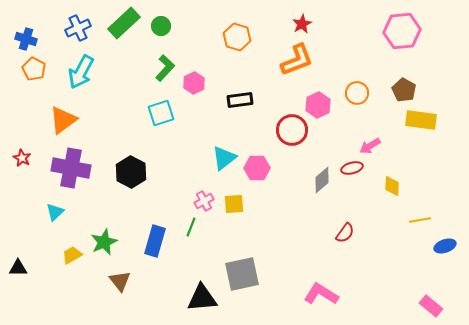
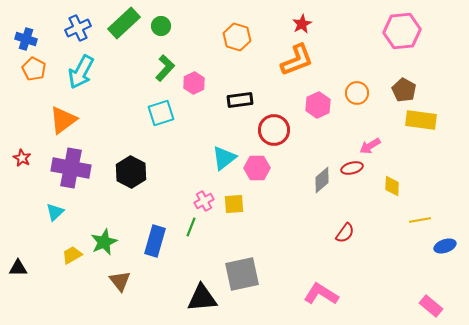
red circle at (292, 130): moved 18 px left
